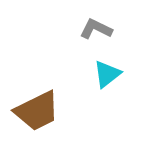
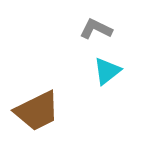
cyan triangle: moved 3 px up
